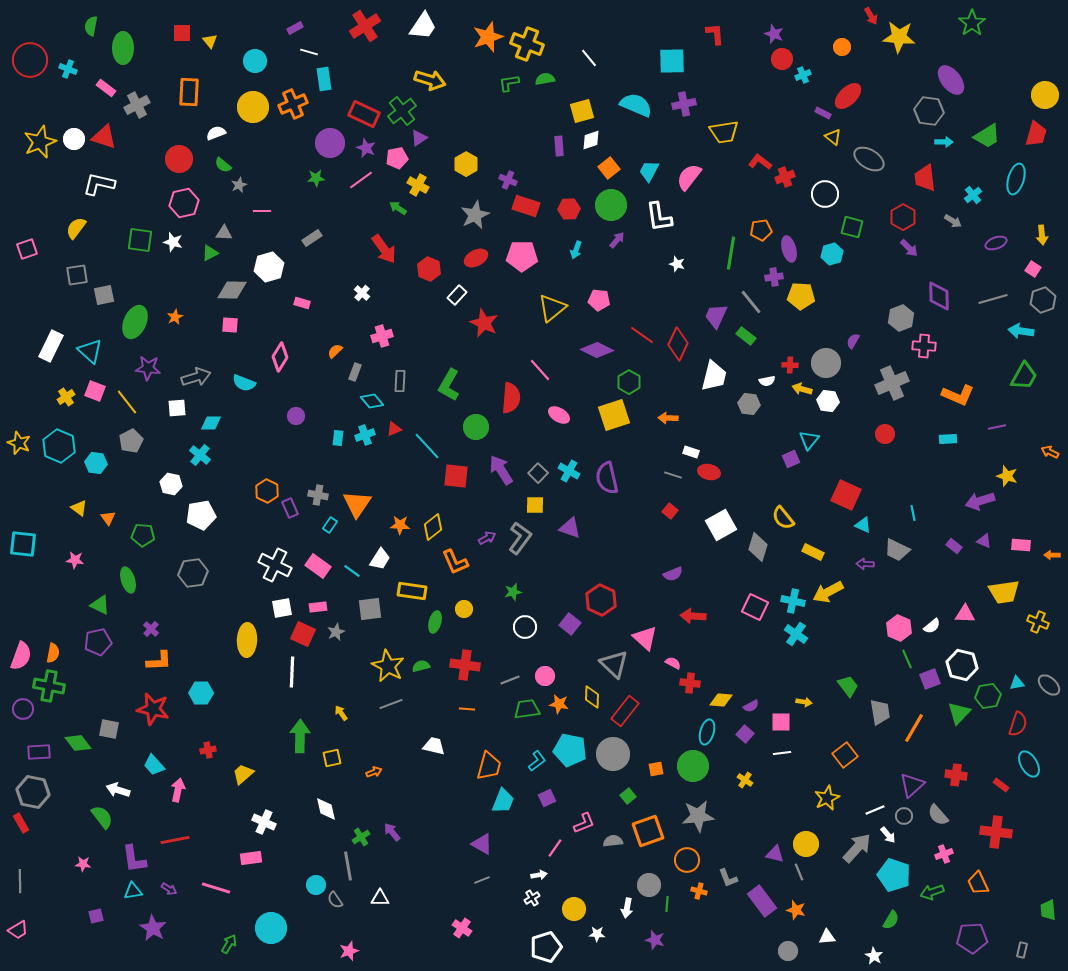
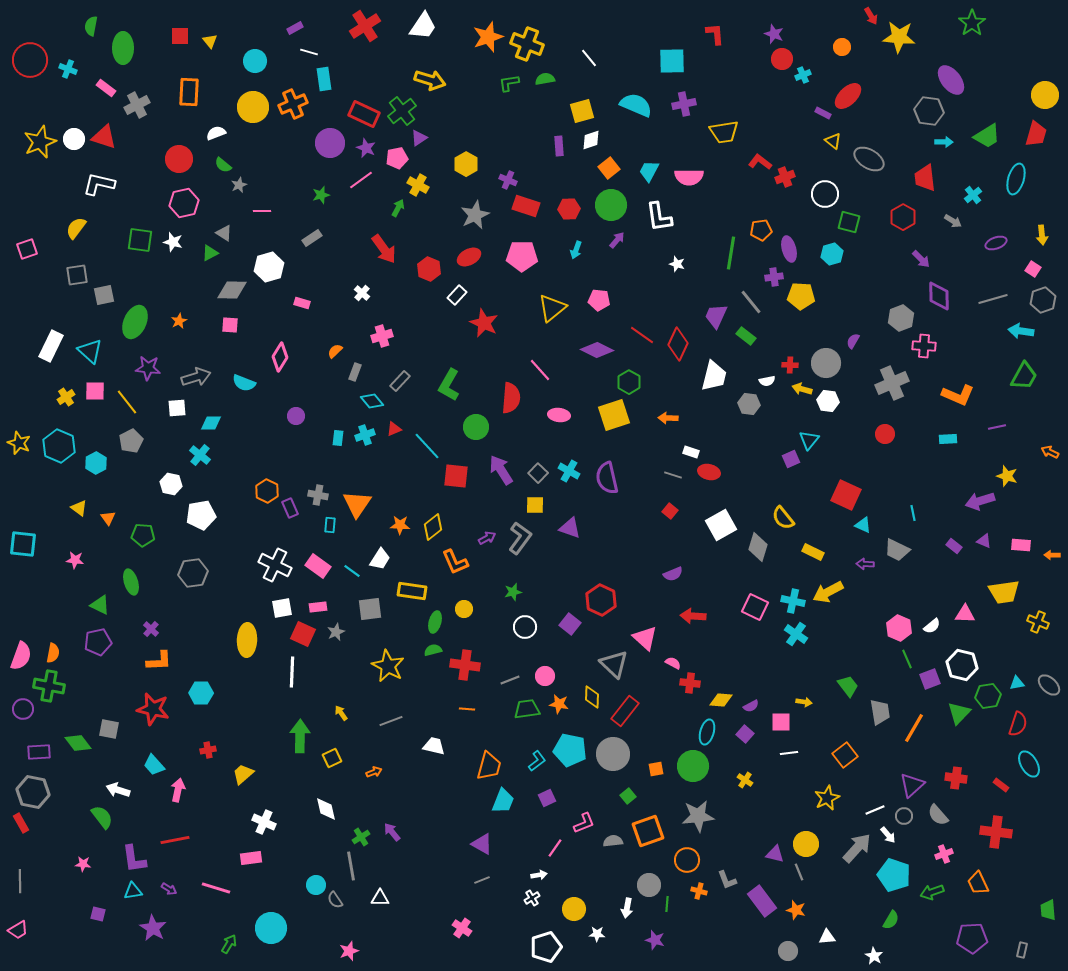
red square at (182, 33): moved 2 px left, 3 px down
yellow triangle at (833, 137): moved 4 px down
pink semicircle at (689, 177): rotated 128 degrees counterclockwise
green star at (316, 178): moved 5 px right, 17 px down; rotated 12 degrees counterclockwise
green arrow at (398, 208): rotated 84 degrees clockwise
green square at (852, 227): moved 3 px left, 5 px up
gray triangle at (224, 233): rotated 30 degrees clockwise
purple arrow at (909, 248): moved 12 px right, 11 px down
red ellipse at (476, 258): moved 7 px left, 1 px up
orange star at (175, 317): moved 4 px right, 4 px down
gray rectangle at (400, 381): rotated 40 degrees clockwise
pink square at (95, 391): rotated 20 degrees counterclockwise
pink ellipse at (559, 415): rotated 25 degrees counterclockwise
cyan hexagon at (96, 463): rotated 25 degrees clockwise
cyan rectangle at (330, 525): rotated 28 degrees counterclockwise
green ellipse at (128, 580): moved 3 px right, 2 px down
green semicircle at (421, 666): moved 12 px right, 16 px up
gray line at (391, 704): moved 17 px down
white line at (782, 753): moved 7 px right
yellow square at (332, 758): rotated 12 degrees counterclockwise
red cross at (956, 775): moved 3 px down
gray line at (348, 866): moved 3 px right
gray L-shape at (728, 878): moved 1 px left, 2 px down
purple square at (96, 916): moved 2 px right, 2 px up; rotated 28 degrees clockwise
